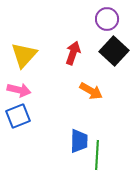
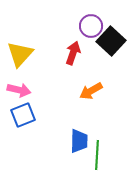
purple circle: moved 16 px left, 7 px down
black square: moved 3 px left, 10 px up
yellow triangle: moved 4 px left, 1 px up
orange arrow: rotated 120 degrees clockwise
blue square: moved 5 px right, 1 px up
